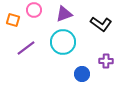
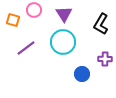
purple triangle: rotated 42 degrees counterclockwise
black L-shape: rotated 85 degrees clockwise
purple cross: moved 1 px left, 2 px up
